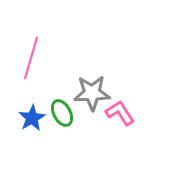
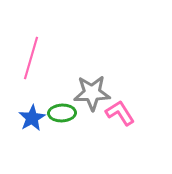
green ellipse: rotated 64 degrees counterclockwise
